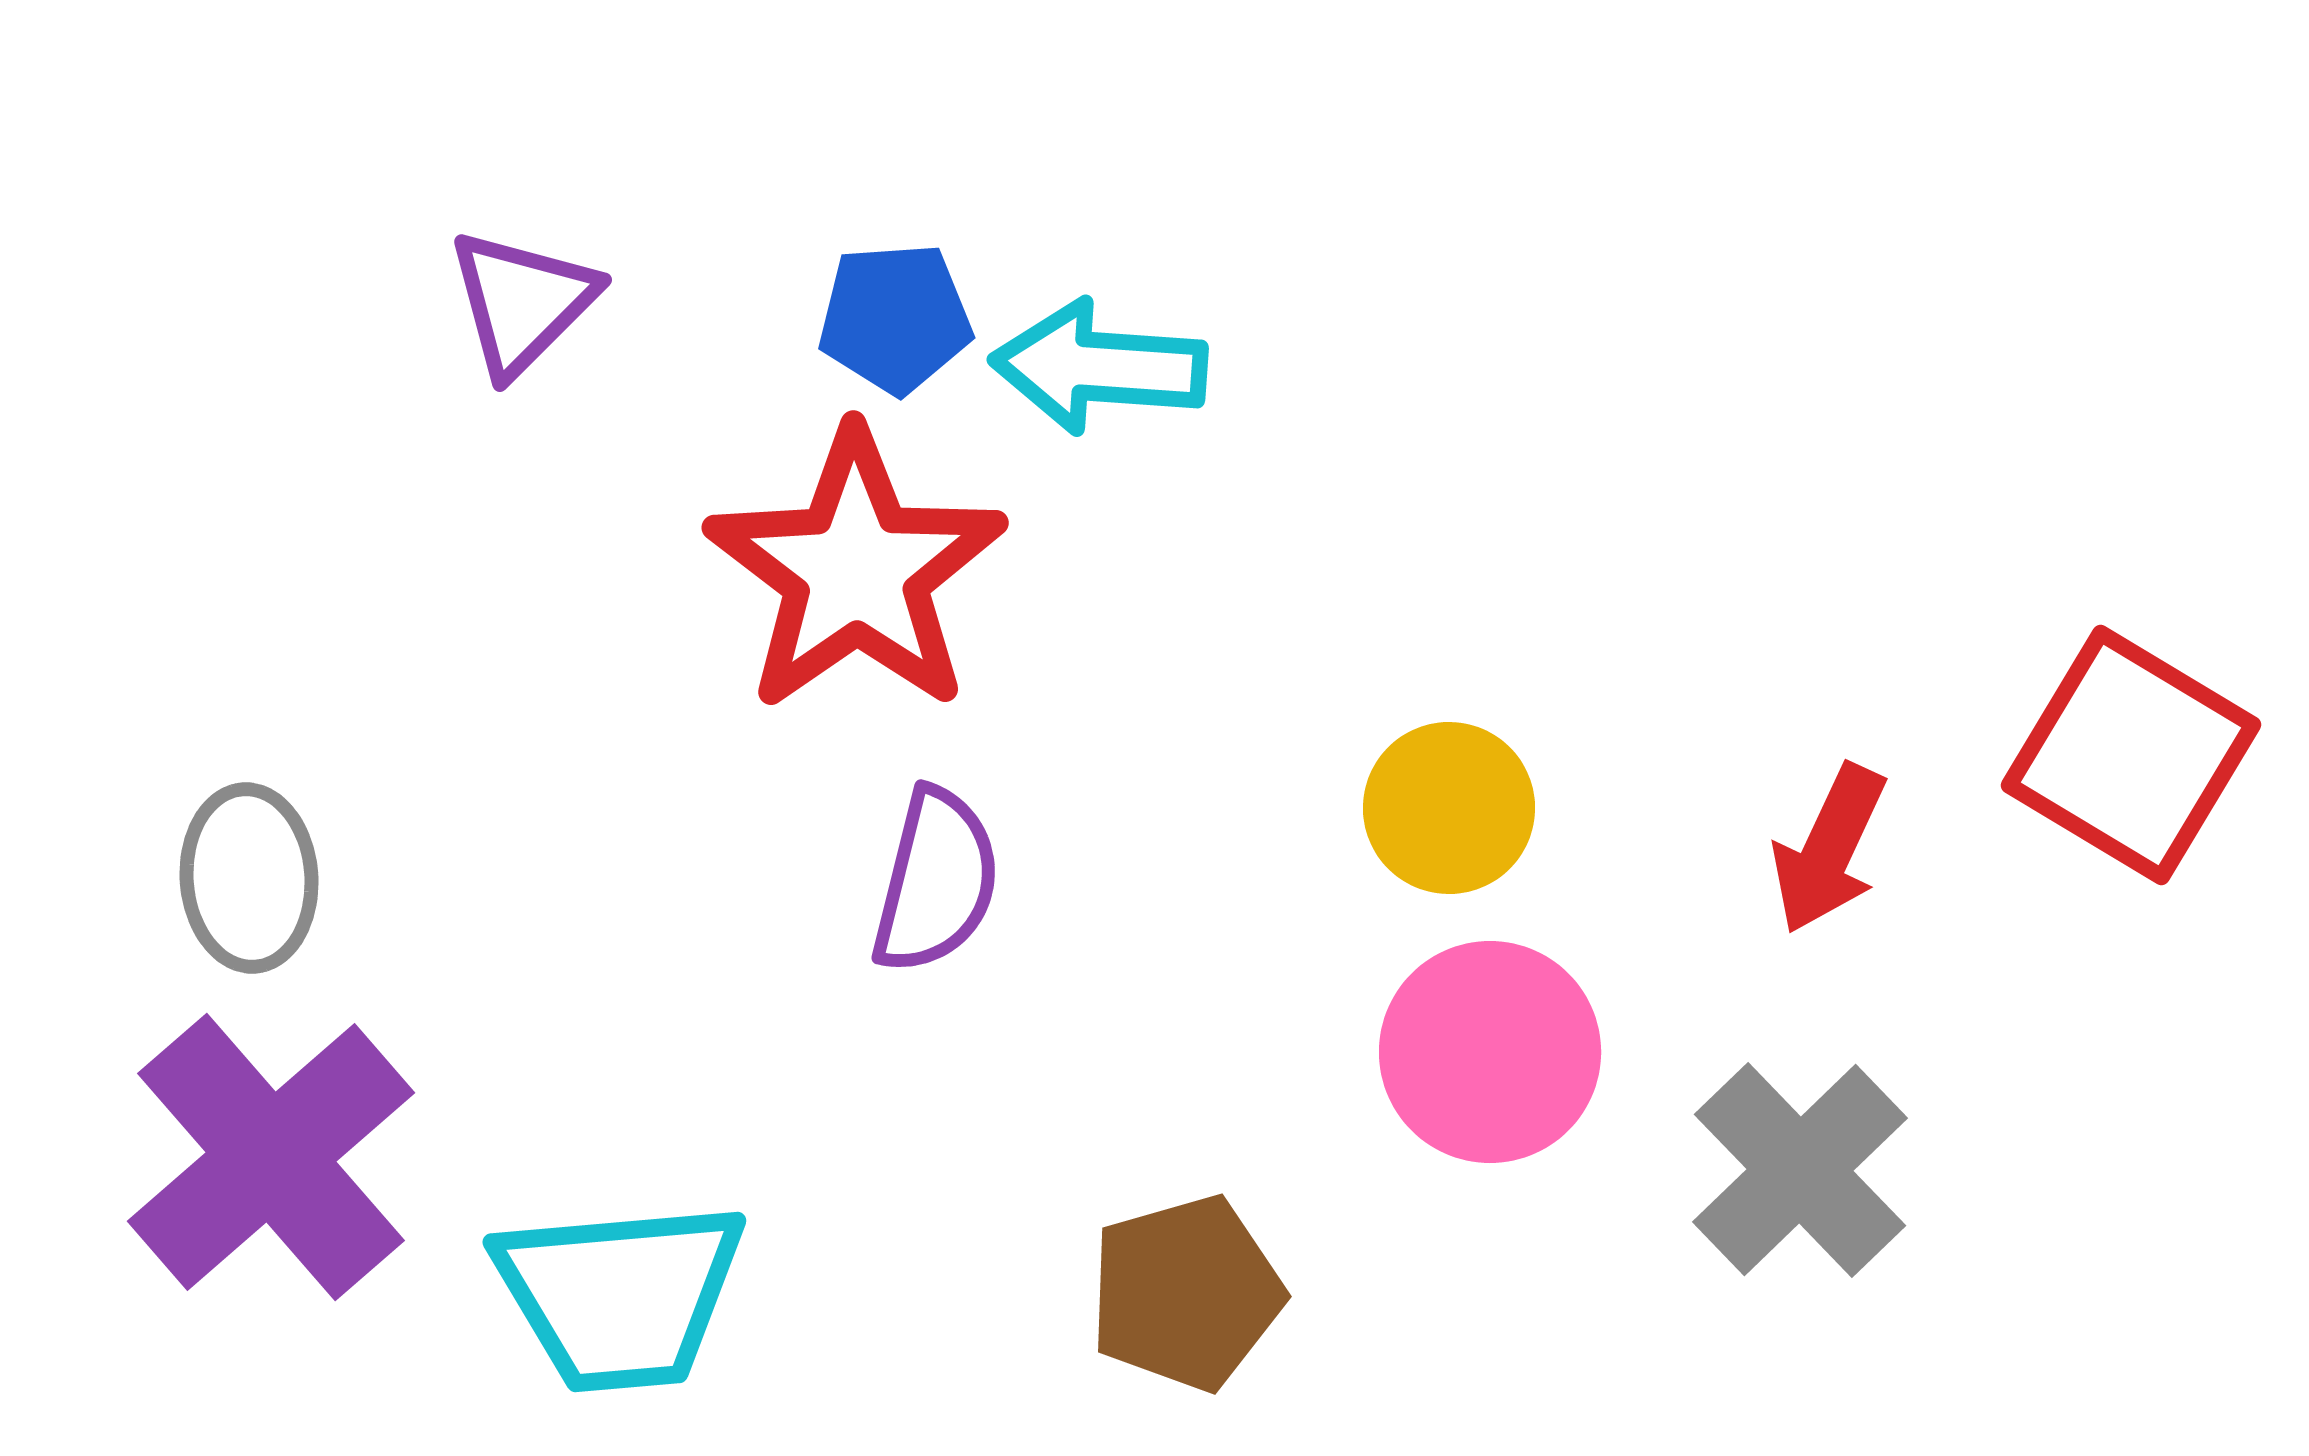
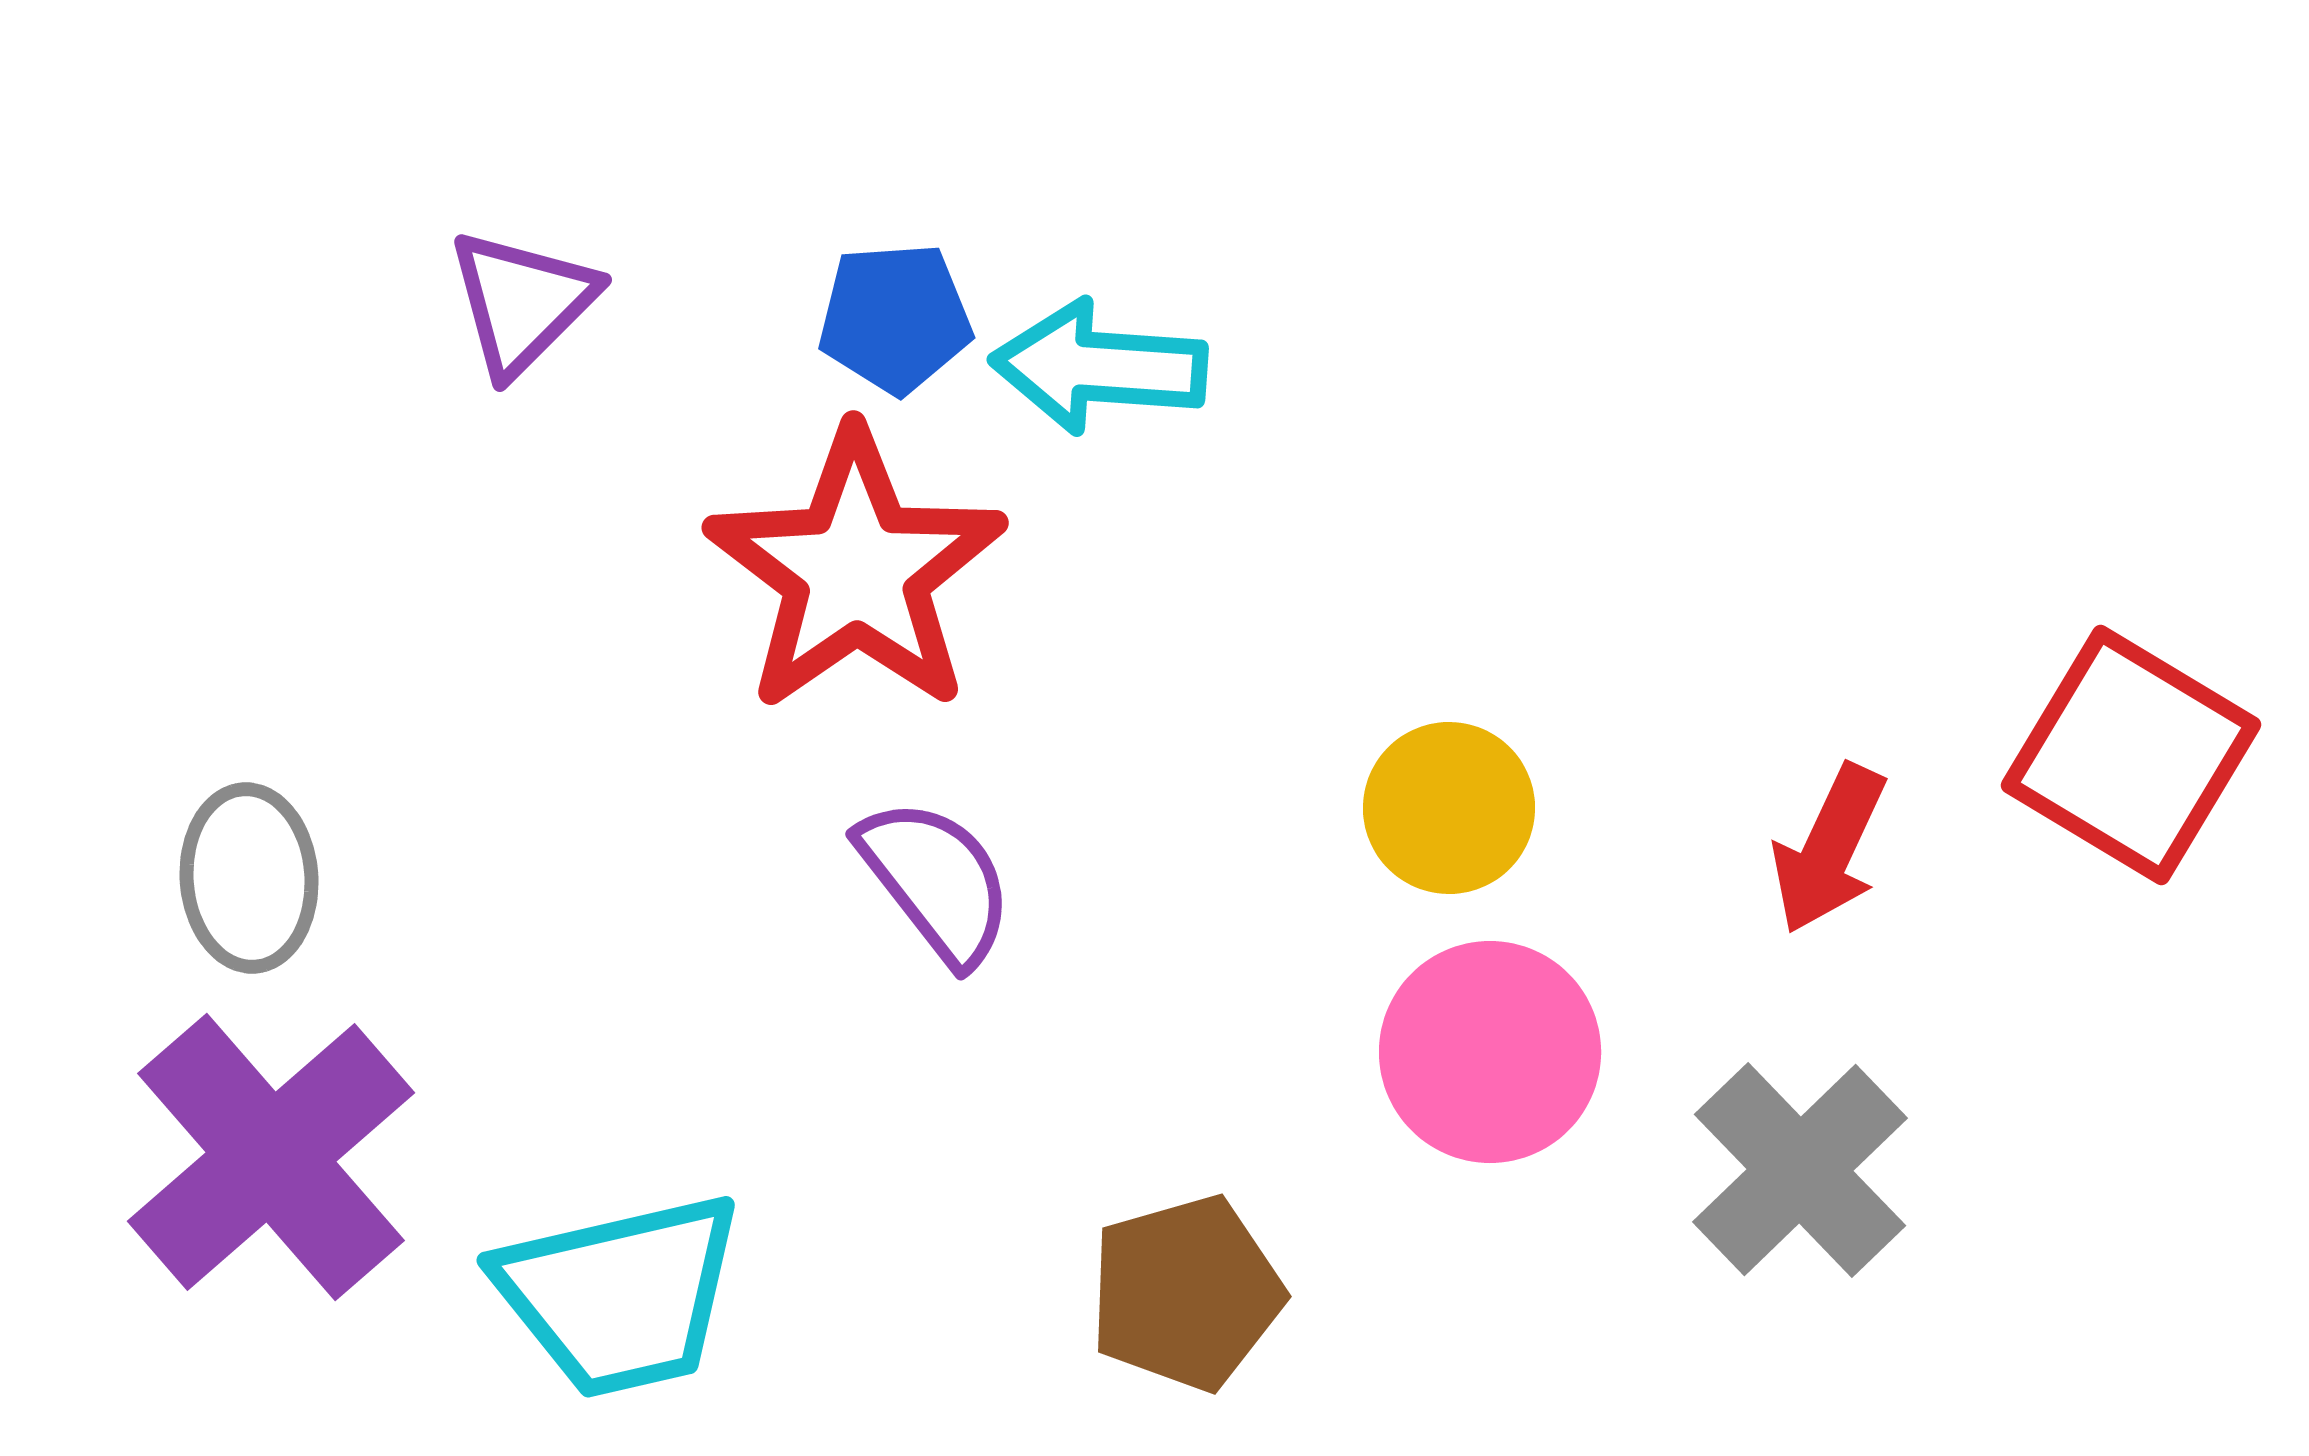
purple semicircle: rotated 52 degrees counterclockwise
cyan trapezoid: rotated 8 degrees counterclockwise
